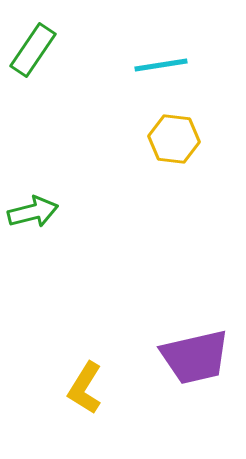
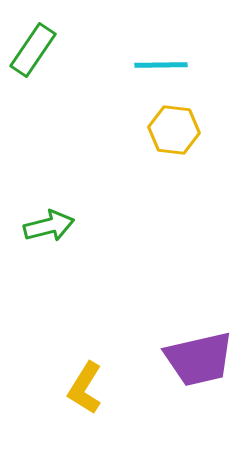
cyan line: rotated 8 degrees clockwise
yellow hexagon: moved 9 px up
green arrow: moved 16 px right, 14 px down
purple trapezoid: moved 4 px right, 2 px down
